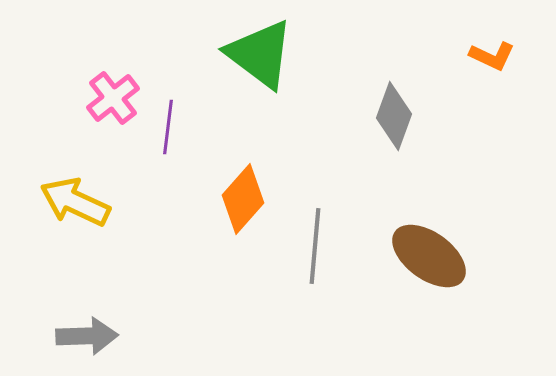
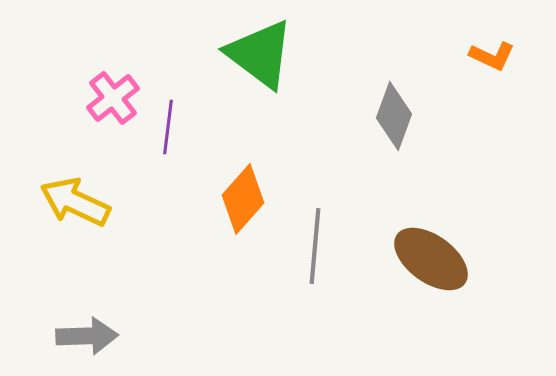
brown ellipse: moved 2 px right, 3 px down
